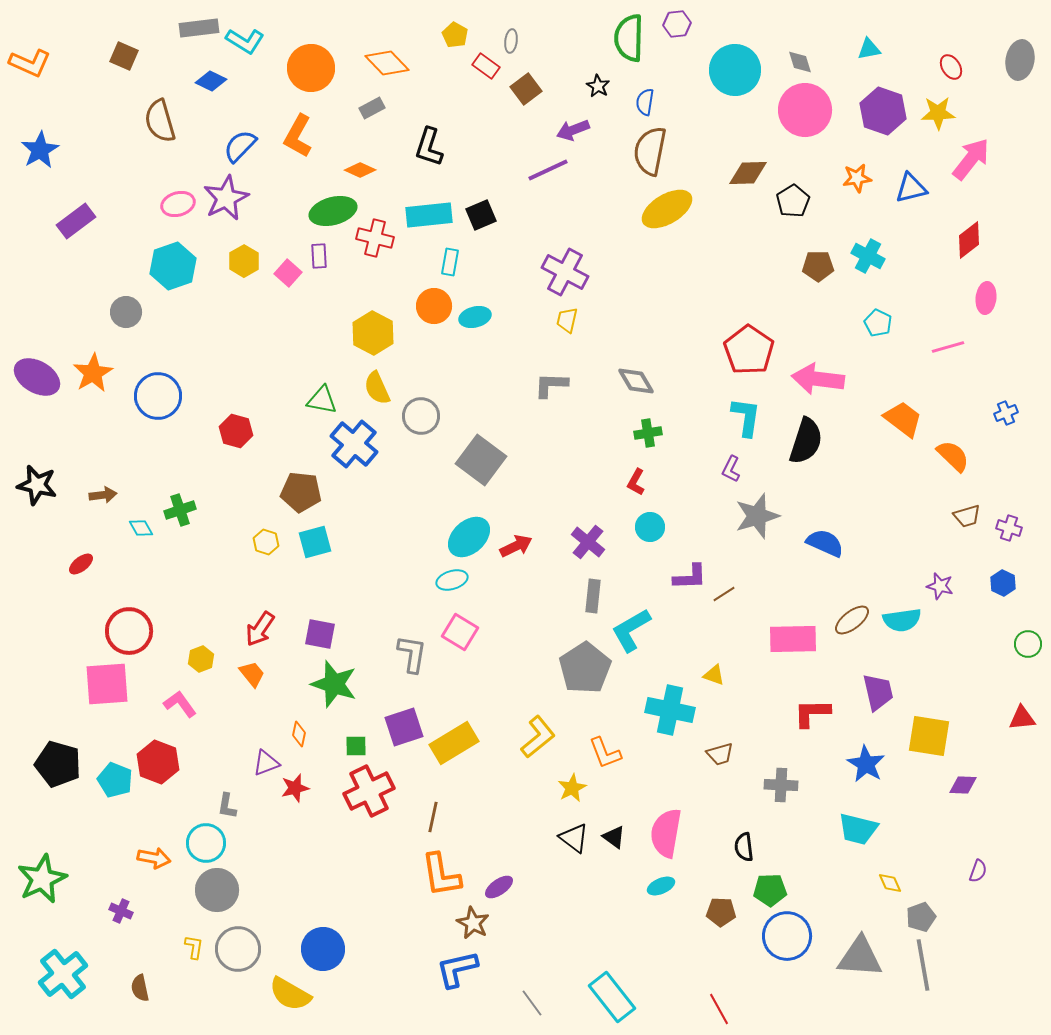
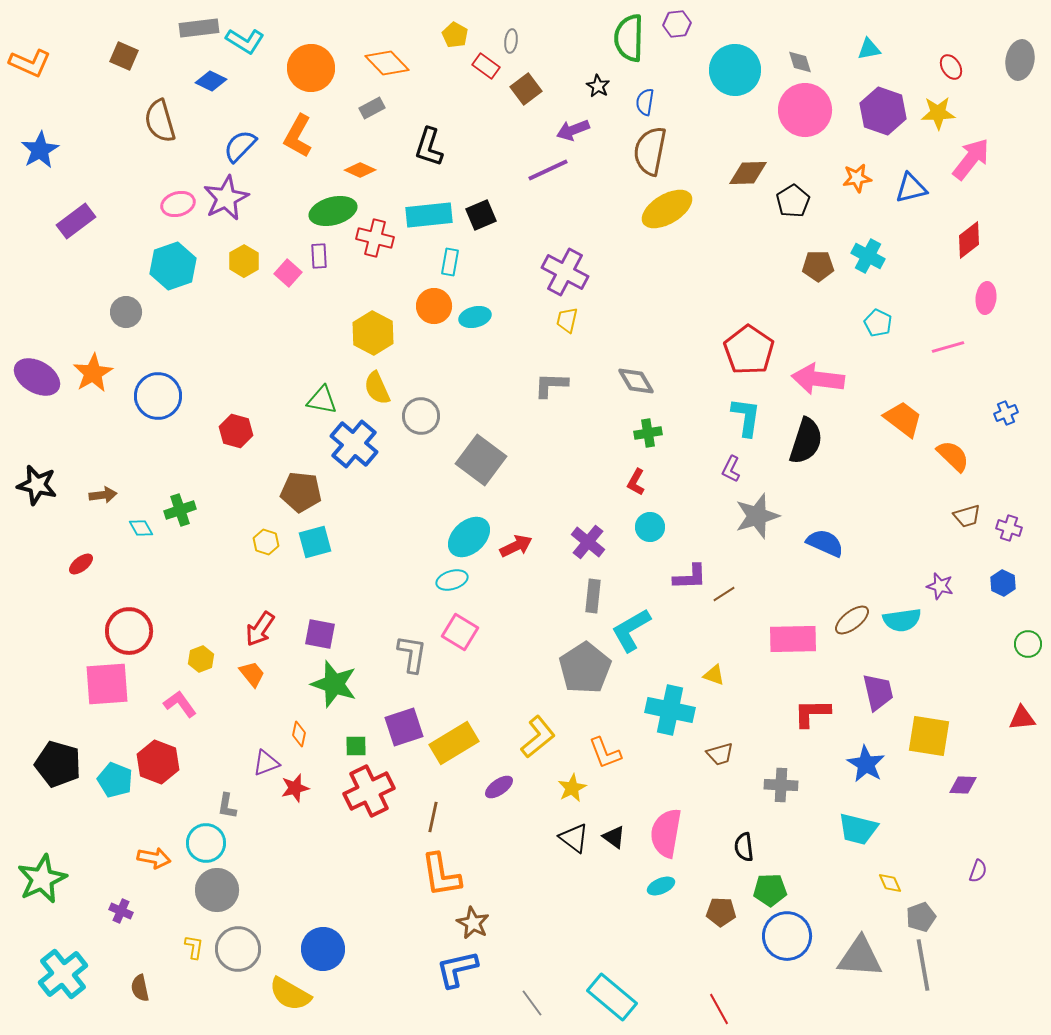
purple ellipse at (499, 887): moved 100 px up
cyan rectangle at (612, 997): rotated 12 degrees counterclockwise
